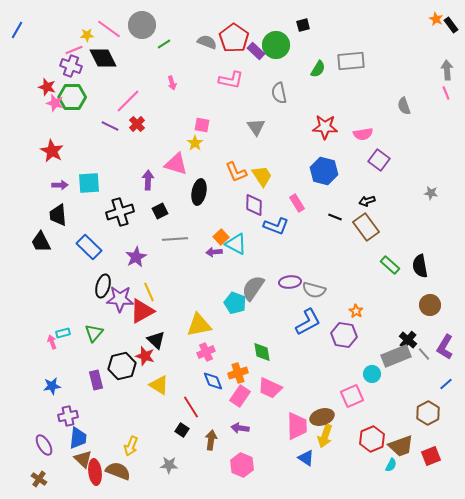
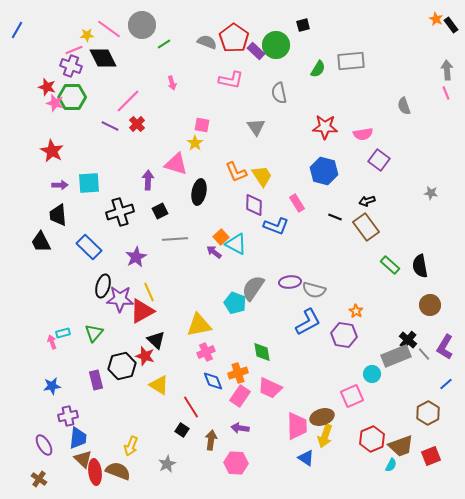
purple arrow at (214, 252): rotated 42 degrees clockwise
gray star at (169, 465): moved 2 px left, 1 px up; rotated 30 degrees counterclockwise
pink hexagon at (242, 465): moved 6 px left, 2 px up; rotated 20 degrees counterclockwise
